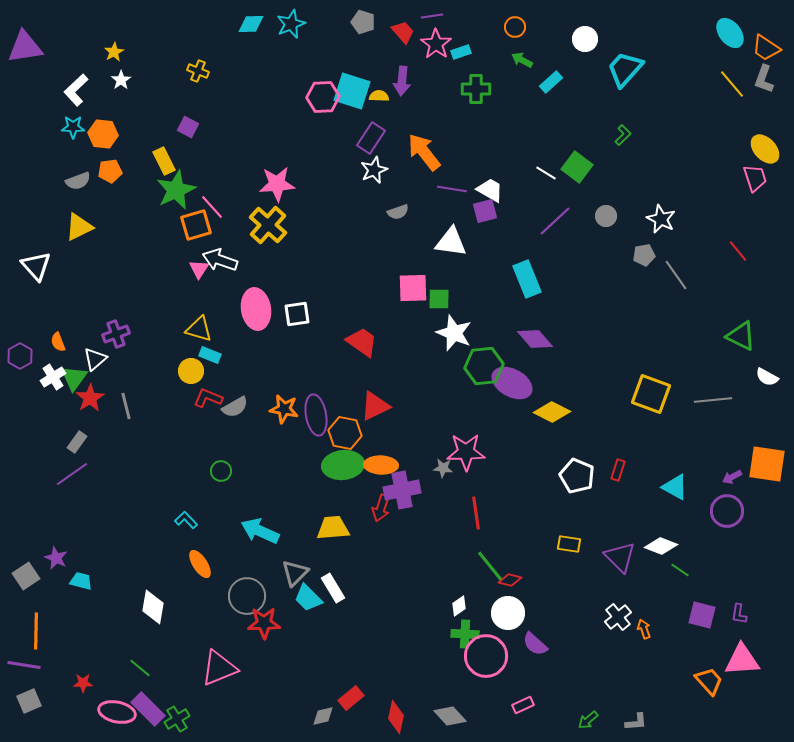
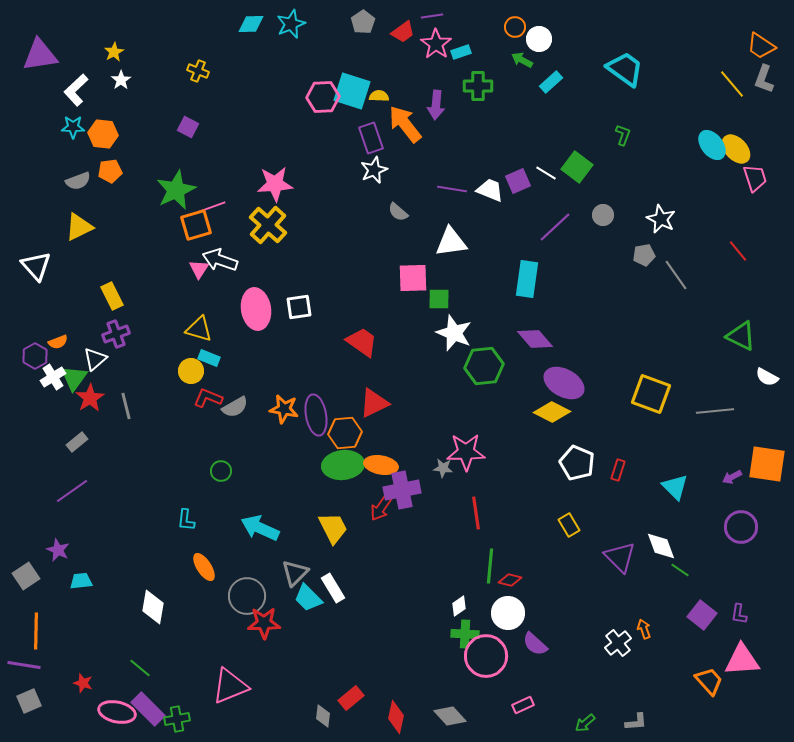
gray pentagon at (363, 22): rotated 20 degrees clockwise
red trapezoid at (403, 32): rotated 95 degrees clockwise
cyan ellipse at (730, 33): moved 18 px left, 112 px down
white circle at (585, 39): moved 46 px left
purple triangle at (25, 47): moved 15 px right, 8 px down
orange trapezoid at (766, 48): moved 5 px left, 2 px up
cyan trapezoid at (625, 69): rotated 84 degrees clockwise
purple arrow at (402, 81): moved 34 px right, 24 px down
green cross at (476, 89): moved 2 px right, 3 px up
green L-shape at (623, 135): rotated 25 degrees counterclockwise
purple rectangle at (371, 138): rotated 52 degrees counterclockwise
yellow ellipse at (765, 149): moved 29 px left
orange arrow at (424, 152): moved 19 px left, 28 px up
yellow rectangle at (164, 161): moved 52 px left, 135 px down
pink star at (277, 184): moved 2 px left
white trapezoid at (490, 190): rotated 8 degrees counterclockwise
pink line at (212, 207): rotated 68 degrees counterclockwise
purple square at (485, 211): moved 33 px right, 30 px up; rotated 10 degrees counterclockwise
gray semicircle at (398, 212): rotated 60 degrees clockwise
gray circle at (606, 216): moved 3 px left, 1 px up
purple line at (555, 221): moved 6 px down
white triangle at (451, 242): rotated 16 degrees counterclockwise
cyan rectangle at (527, 279): rotated 30 degrees clockwise
pink square at (413, 288): moved 10 px up
white square at (297, 314): moved 2 px right, 7 px up
orange semicircle at (58, 342): rotated 90 degrees counterclockwise
cyan rectangle at (210, 355): moved 1 px left, 3 px down
purple hexagon at (20, 356): moved 15 px right
purple ellipse at (512, 383): moved 52 px right
gray line at (713, 400): moved 2 px right, 11 px down
red triangle at (375, 406): moved 1 px left, 3 px up
orange hexagon at (345, 433): rotated 16 degrees counterclockwise
gray rectangle at (77, 442): rotated 15 degrees clockwise
orange ellipse at (381, 465): rotated 8 degrees clockwise
purple line at (72, 474): moved 17 px down
white pentagon at (577, 476): moved 13 px up
cyan triangle at (675, 487): rotated 16 degrees clockwise
red arrow at (381, 508): rotated 16 degrees clockwise
purple circle at (727, 511): moved 14 px right, 16 px down
cyan L-shape at (186, 520): rotated 130 degrees counterclockwise
yellow trapezoid at (333, 528): rotated 68 degrees clockwise
cyan arrow at (260, 531): moved 3 px up
yellow rectangle at (569, 544): moved 19 px up; rotated 50 degrees clockwise
white diamond at (661, 546): rotated 48 degrees clockwise
purple star at (56, 558): moved 2 px right, 8 px up
orange ellipse at (200, 564): moved 4 px right, 3 px down
green line at (490, 566): rotated 44 degrees clockwise
cyan trapezoid at (81, 581): rotated 20 degrees counterclockwise
purple square at (702, 615): rotated 24 degrees clockwise
white cross at (618, 617): moved 26 px down
pink triangle at (219, 668): moved 11 px right, 18 px down
red star at (83, 683): rotated 18 degrees clockwise
gray diamond at (323, 716): rotated 70 degrees counterclockwise
green cross at (177, 719): rotated 20 degrees clockwise
green arrow at (588, 720): moved 3 px left, 3 px down
